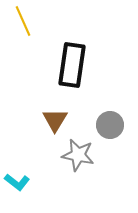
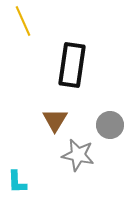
cyan L-shape: rotated 50 degrees clockwise
